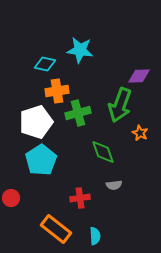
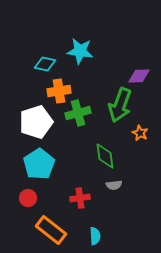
cyan star: moved 1 px down
orange cross: moved 2 px right
green diamond: moved 2 px right, 4 px down; rotated 12 degrees clockwise
cyan pentagon: moved 2 px left, 4 px down
red circle: moved 17 px right
orange rectangle: moved 5 px left, 1 px down
